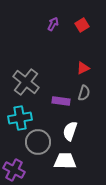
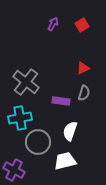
white trapezoid: rotated 15 degrees counterclockwise
